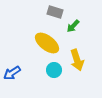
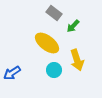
gray rectangle: moved 1 px left, 1 px down; rotated 21 degrees clockwise
